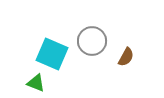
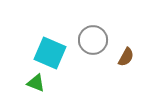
gray circle: moved 1 px right, 1 px up
cyan square: moved 2 px left, 1 px up
